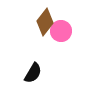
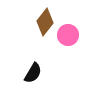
pink circle: moved 7 px right, 4 px down
